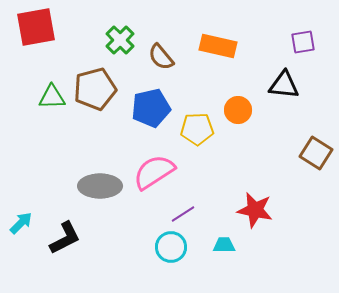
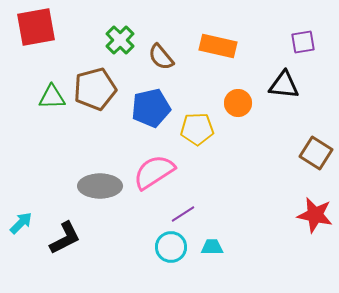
orange circle: moved 7 px up
red star: moved 60 px right, 5 px down
cyan trapezoid: moved 12 px left, 2 px down
